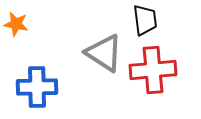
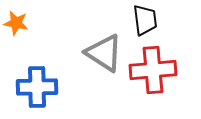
orange star: moved 1 px up
